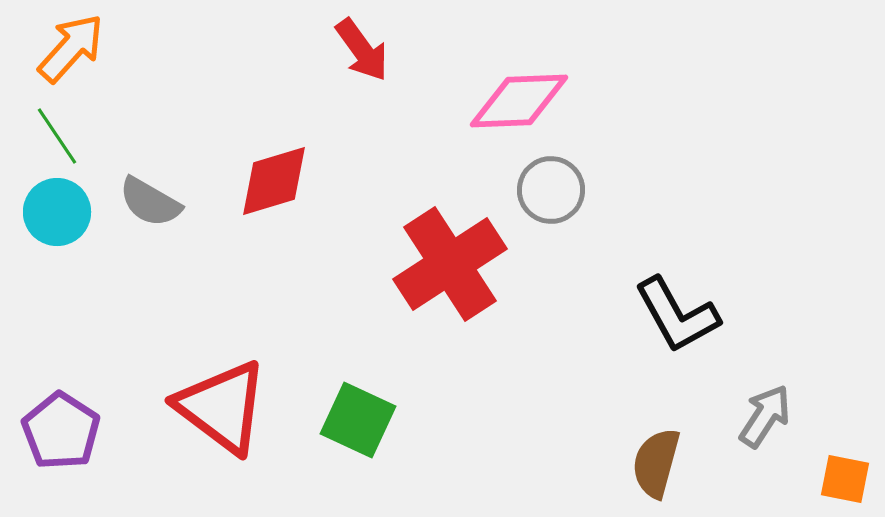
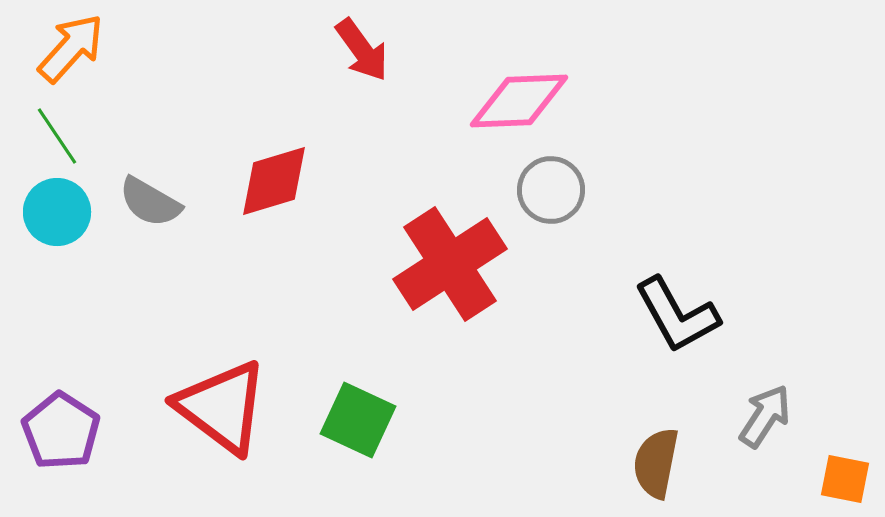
brown semicircle: rotated 4 degrees counterclockwise
